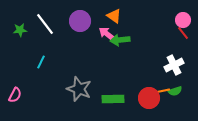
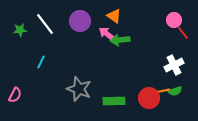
pink circle: moved 9 px left
green rectangle: moved 1 px right, 2 px down
